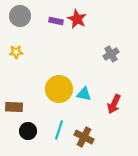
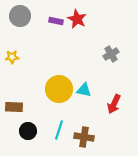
yellow star: moved 4 px left, 5 px down
cyan triangle: moved 4 px up
brown cross: rotated 18 degrees counterclockwise
